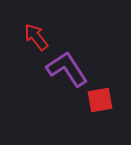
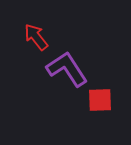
red square: rotated 8 degrees clockwise
